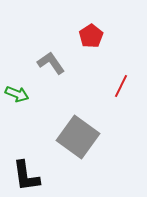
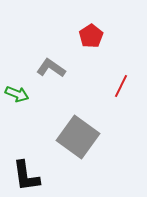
gray L-shape: moved 5 px down; rotated 20 degrees counterclockwise
